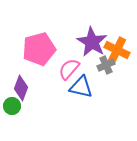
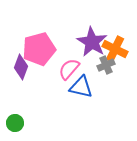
orange cross: moved 2 px left, 1 px up
purple diamond: moved 21 px up
green circle: moved 3 px right, 17 px down
